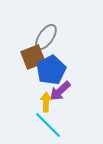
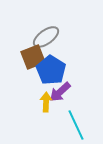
gray ellipse: rotated 20 degrees clockwise
blue pentagon: rotated 12 degrees counterclockwise
purple arrow: moved 1 px down
cyan line: moved 28 px right; rotated 20 degrees clockwise
